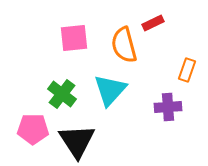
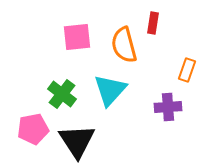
red rectangle: rotated 55 degrees counterclockwise
pink square: moved 3 px right, 1 px up
pink pentagon: rotated 12 degrees counterclockwise
